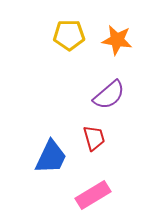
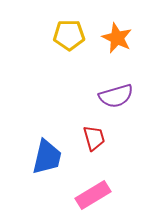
orange star: moved 2 px up; rotated 16 degrees clockwise
purple semicircle: moved 7 px right, 1 px down; rotated 24 degrees clockwise
blue trapezoid: moved 4 px left; rotated 12 degrees counterclockwise
